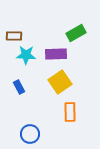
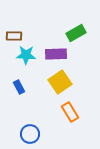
orange rectangle: rotated 30 degrees counterclockwise
